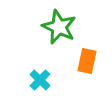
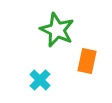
green star: moved 2 px left, 3 px down
